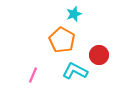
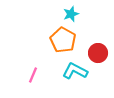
cyan star: moved 3 px left
orange pentagon: moved 1 px right
red circle: moved 1 px left, 2 px up
